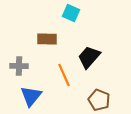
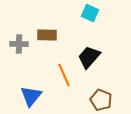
cyan square: moved 19 px right
brown rectangle: moved 4 px up
gray cross: moved 22 px up
brown pentagon: moved 2 px right
